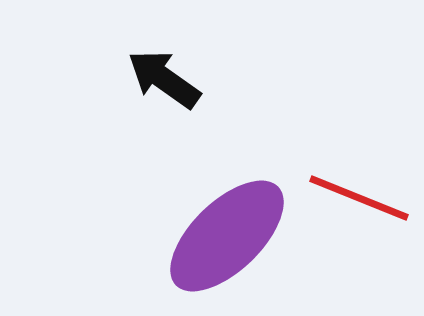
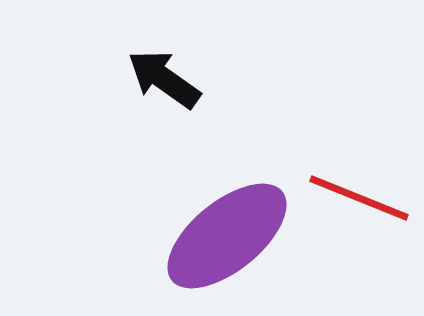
purple ellipse: rotated 5 degrees clockwise
